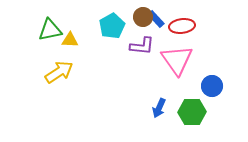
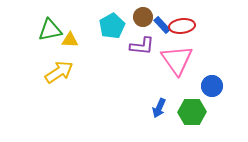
blue rectangle: moved 6 px right, 6 px down
